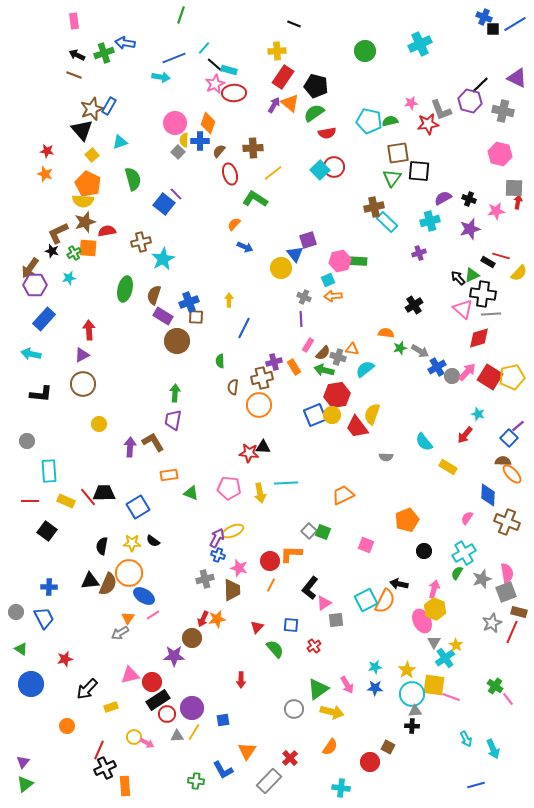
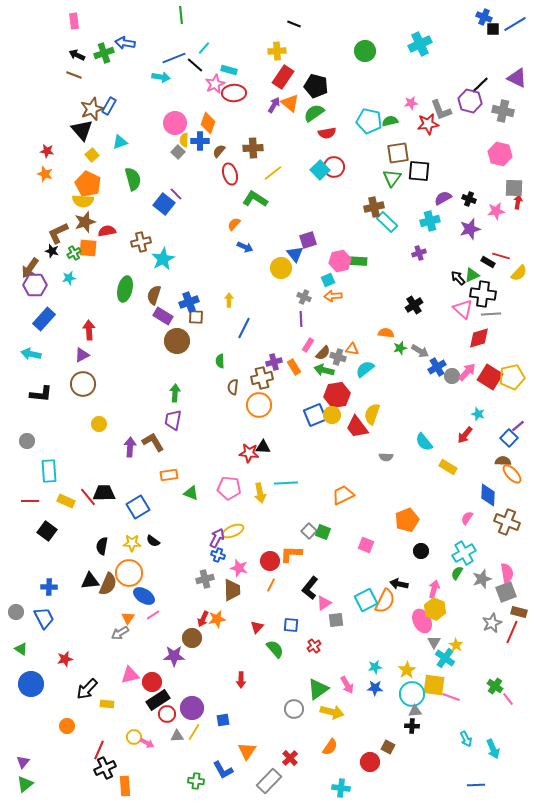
green line at (181, 15): rotated 24 degrees counterclockwise
black line at (215, 65): moved 20 px left
black circle at (424, 551): moved 3 px left
cyan cross at (445, 658): rotated 18 degrees counterclockwise
yellow rectangle at (111, 707): moved 4 px left, 3 px up; rotated 24 degrees clockwise
blue line at (476, 785): rotated 12 degrees clockwise
